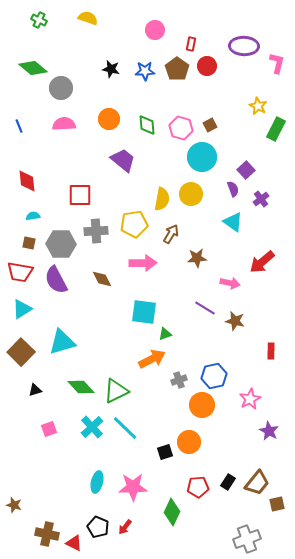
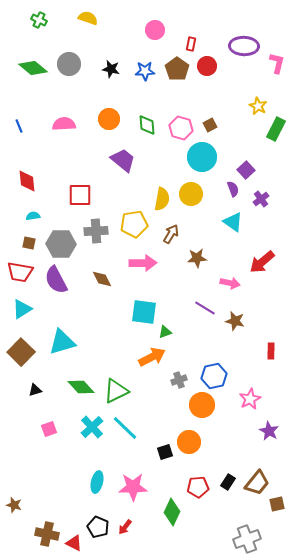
gray circle at (61, 88): moved 8 px right, 24 px up
green triangle at (165, 334): moved 2 px up
orange arrow at (152, 359): moved 2 px up
